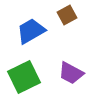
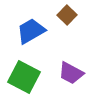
brown square: rotated 18 degrees counterclockwise
green square: rotated 36 degrees counterclockwise
